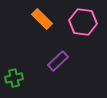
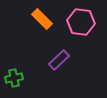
pink hexagon: moved 2 px left
purple rectangle: moved 1 px right, 1 px up
